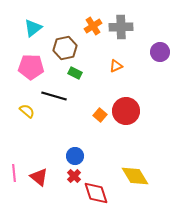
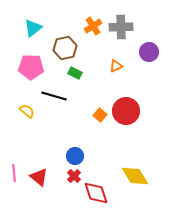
purple circle: moved 11 px left
